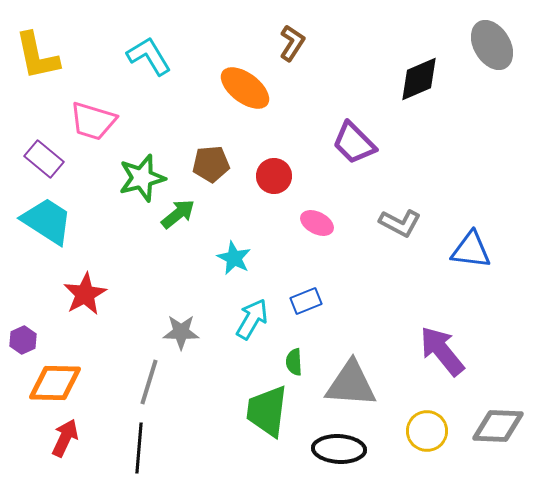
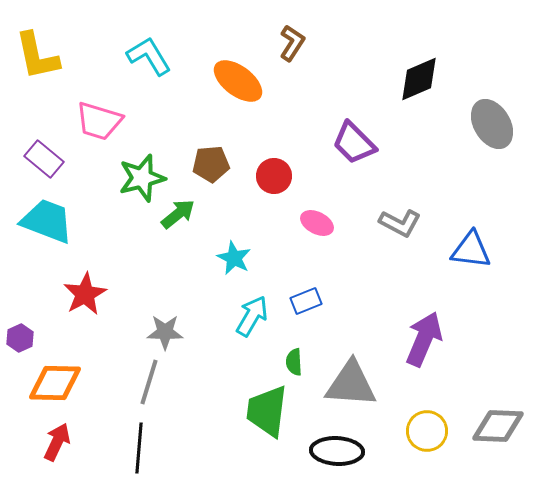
gray ellipse: moved 79 px down
orange ellipse: moved 7 px left, 7 px up
pink trapezoid: moved 6 px right
cyan trapezoid: rotated 12 degrees counterclockwise
cyan arrow: moved 3 px up
gray star: moved 16 px left
purple hexagon: moved 3 px left, 2 px up
purple arrow: moved 18 px left, 12 px up; rotated 62 degrees clockwise
red arrow: moved 8 px left, 4 px down
black ellipse: moved 2 px left, 2 px down
